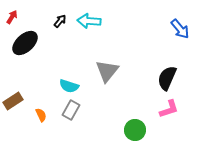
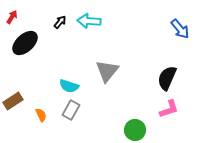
black arrow: moved 1 px down
